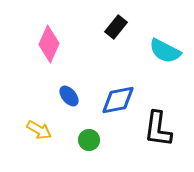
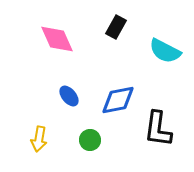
black rectangle: rotated 10 degrees counterclockwise
pink diamond: moved 8 px right, 5 px up; rotated 48 degrees counterclockwise
yellow arrow: moved 9 px down; rotated 70 degrees clockwise
green circle: moved 1 px right
